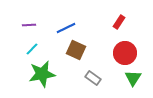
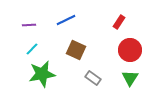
blue line: moved 8 px up
red circle: moved 5 px right, 3 px up
green triangle: moved 3 px left
